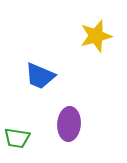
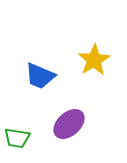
yellow star: moved 2 px left, 24 px down; rotated 16 degrees counterclockwise
purple ellipse: rotated 44 degrees clockwise
